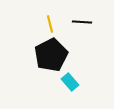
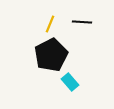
yellow line: rotated 36 degrees clockwise
